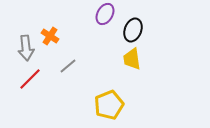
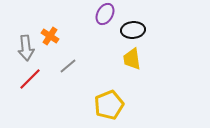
black ellipse: rotated 65 degrees clockwise
